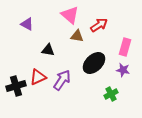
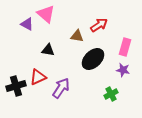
pink triangle: moved 24 px left, 1 px up
black ellipse: moved 1 px left, 4 px up
purple arrow: moved 1 px left, 8 px down
